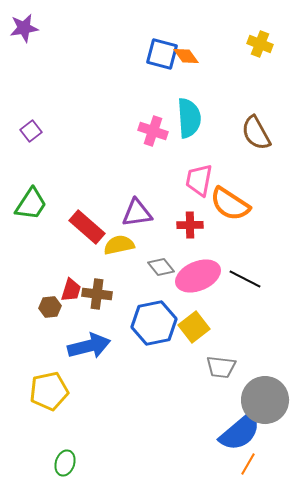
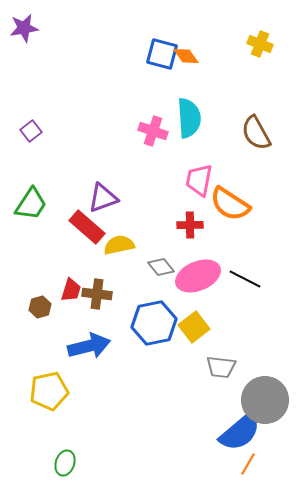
purple triangle: moved 34 px left, 15 px up; rotated 12 degrees counterclockwise
brown hexagon: moved 10 px left; rotated 10 degrees counterclockwise
